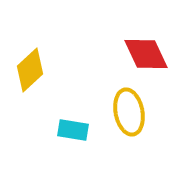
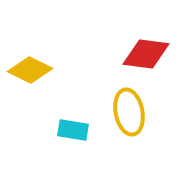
red diamond: rotated 57 degrees counterclockwise
yellow diamond: rotated 69 degrees clockwise
